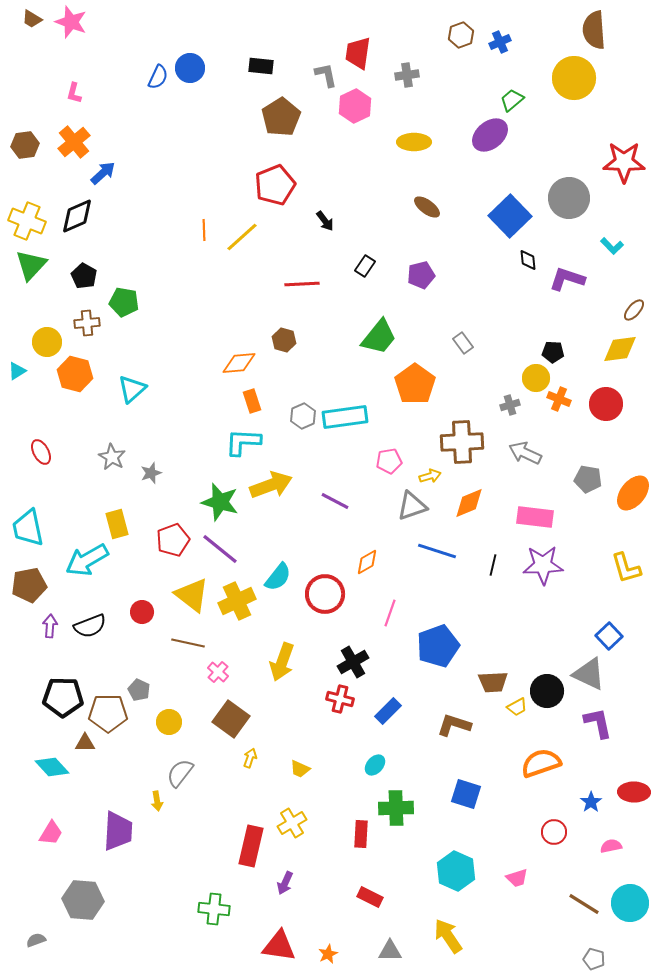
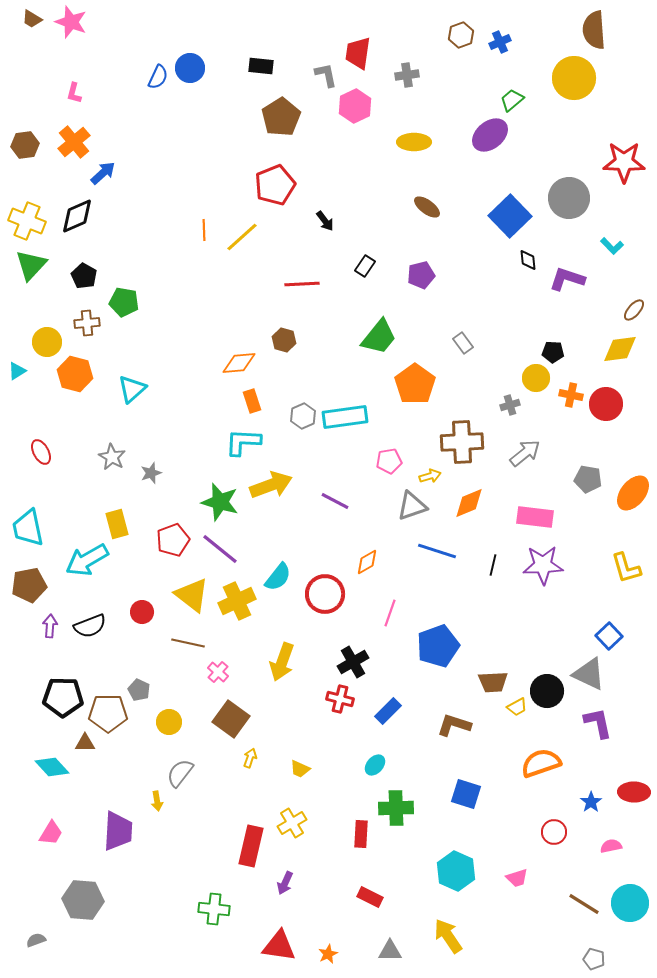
orange cross at (559, 399): moved 12 px right, 4 px up; rotated 10 degrees counterclockwise
gray arrow at (525, 453): rotated 116 degrees clockwise
